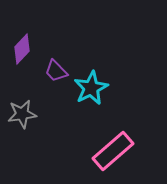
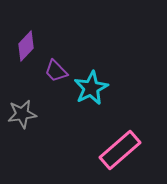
purple diamond: moved 4 px right, 3 px up
pink rectangle: moved 7 px right, 1 px up
